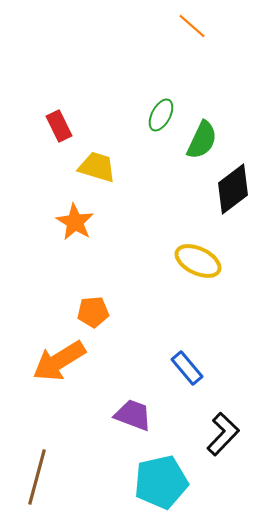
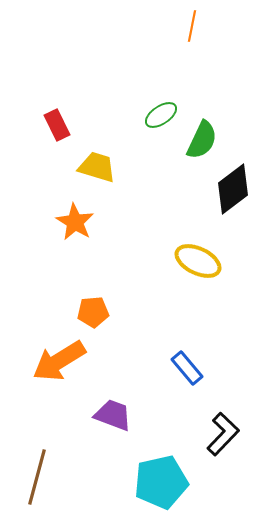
orange line: rotated 60 degrees clockwise
green ellipse: rotated 28 degrees clockwise
red rectangle: moved 2 px left, 1 px up
purple trapezoid: moved 20 px left
